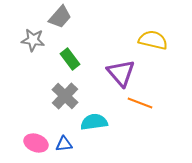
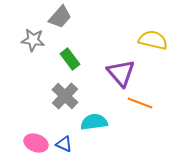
blue triangle: rotated 30 degrees clockwise
